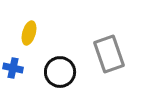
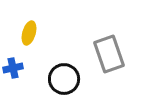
blue cross: rotated 24 degrees counterclockwise
black circle: moved 4 px right, 7 px down
